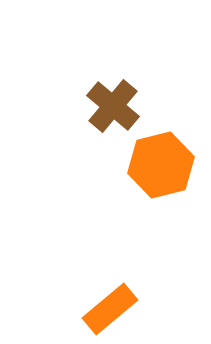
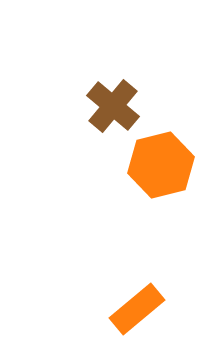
orange rectangle: moved 27 px right
